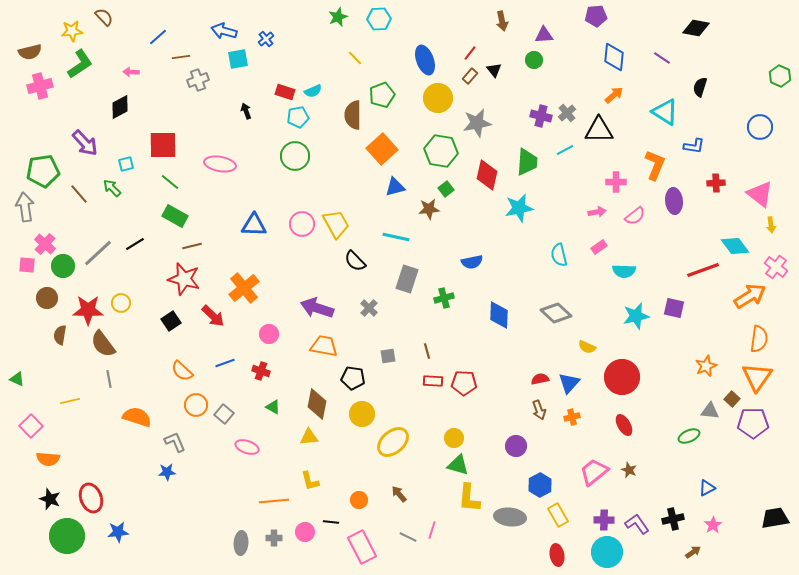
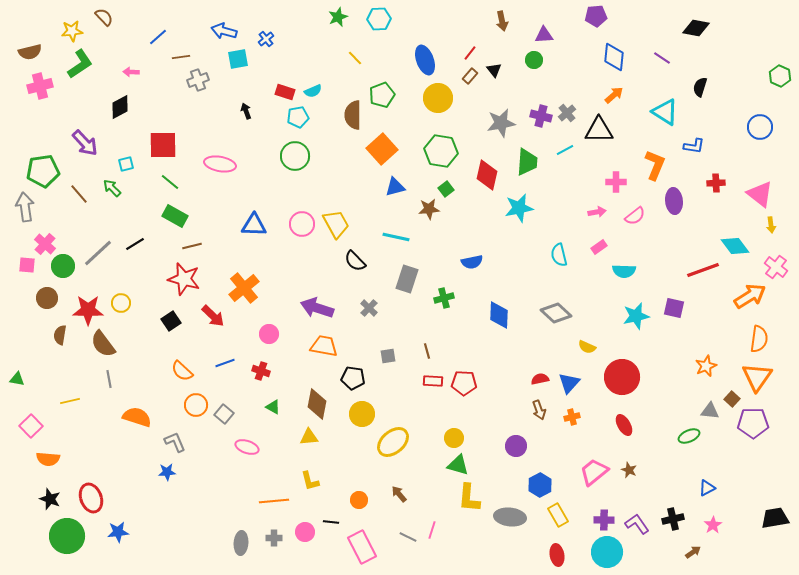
gray star at (477, 123): moved 24 px right
green triangle at (17, 379): rotated 14 degrees counterclockwise
